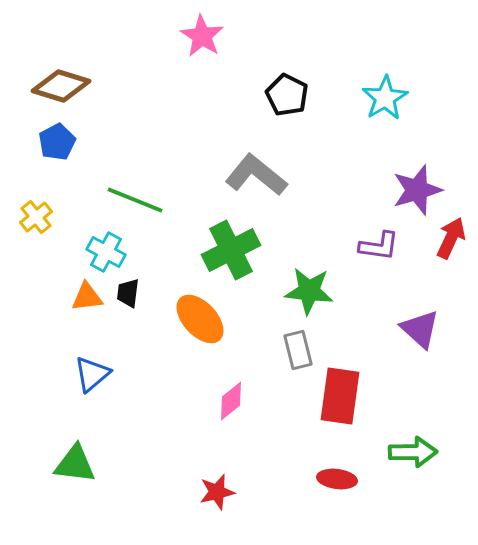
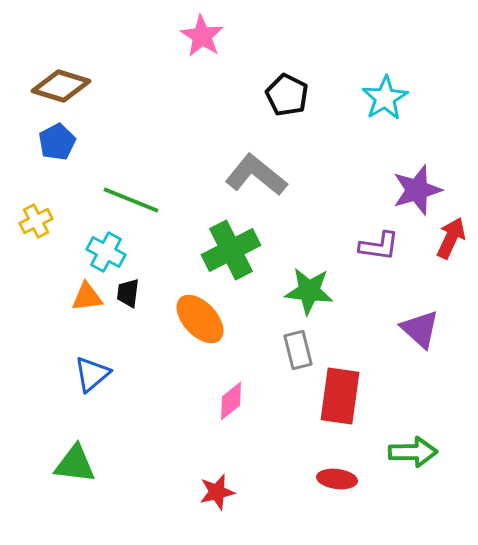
green line: moved 4 px left
yellow cross: moved 4 px down; rotated 12 degrees clockwise
